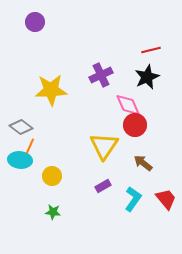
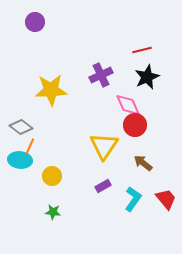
red line: moved 9 px left
